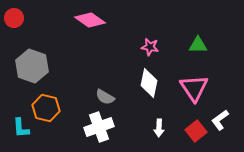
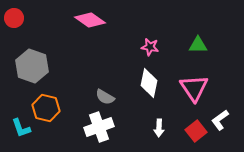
cyan L-shape: rotated 15 degrees counterclockwise
